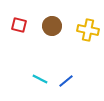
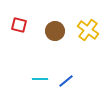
brown circle: moved 3 px right, 5 px down
yellow cross: rotated 25 degrees clockwise
cyan line: rotated 28 degrees counterclockwise
